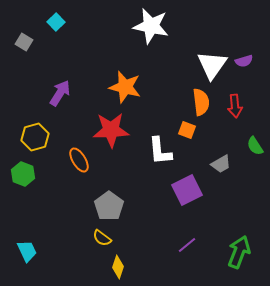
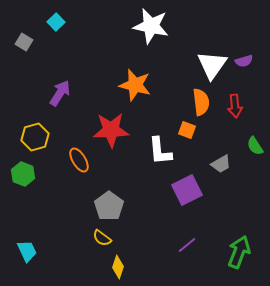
orange star: moved 10 px right, 2 px up
